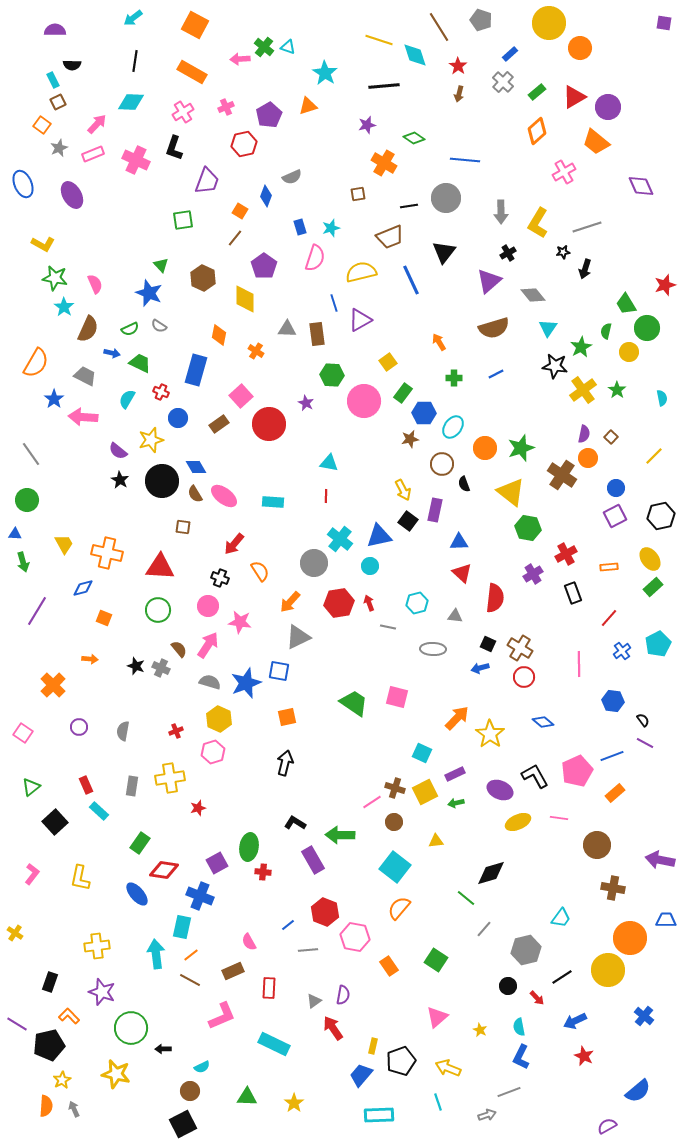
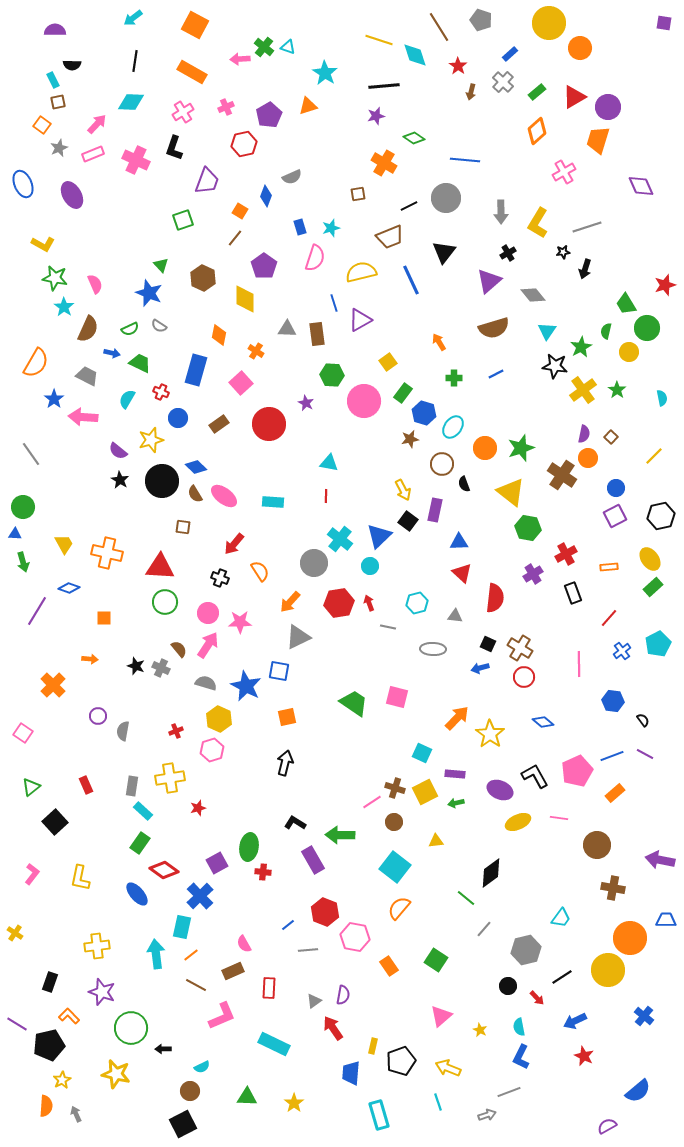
brown arrow at (459, 94): moved 12 px right, 2 px up
brown square at (58, 102): rotated 14 degrees clockwise
purple star at (367, 125): moved 9 px right, 9 px up
orange trapezoid at (596, 142): moved 2 px right, 2 px up; rotated 68 degrees clockwise
black line at (409, 206): rotated 18 degrees counterclockwise
green square at (183, 220): rotated 10 degrees counterclockwise
cyan triangle at (548, 328): moved 1 px left, 3 px down
gray trapezoid at (85, 376): moved 2 px right
pink square at (241, 396): moved 13 px up
blue hexagon at (424, 413): rotated 15 degrees clockwise
blue diamond at (196, 467): rotated 15 degrees counterclockwise
green circle at (27, 500): moved 4 px left, 7 px down
blue triangle at (379, 536): rotated 32 degrees counterclockwise
blue diamond at (83, 588): moved 14 px left; rotated 35 degrees clockwise
pink circle at (208, 606): moved 7 px down
green circle at (158, 610): moved 7 px right, 8 px up
orange square at (104, 618): rotated 21 degrees counterclockwise
pink star at (240, 622): rotated 10 degrees counterclockwise
gray semicircle at (210, 682): moved 4 px left, 1 px down
blue star at (246, 683): moved 3 px down; rotated 24 degrees counterclockwise
purple circle at (79, 727): moved 19 px right, 11 px up
purple line at (645, 743): moved 11 px down
pink hexagon at (213, 752): moved 1 px left, 2 px up
purple rectangle at (455, 774): rotated 30 degrees clockwise
cyan rectangle at (99, 811): moved 44 px right
red diamond at (164, 870): rotated 28 degrees clockwise
black diamond at (491, 873): rotated 20 degrees counterclockwise
blue cross at (200, 896): rotated 24 degrees clockwise
pink semicircle at (249, 942): moved 5 px left, 2 px down
brown line at (190, 980): moved 6 px right, 5 px down
pink triangle at (437, 1017): moved 4 px right, 1 px up
blue trapezoid at (361, 1075): moved 10 px left, 2 px up; rotated 35 degrees counterclockwise
gray arrow at (74, 1109): moved 2 px right, 5 px down
cyan rectangle at (379, 1115): rotated 76 degrees clockwise
